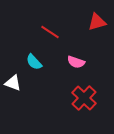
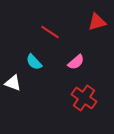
pink semicircle: rotated 60 degrees counterclockwise
red cross: rotated 10 degrees counterclockwise
